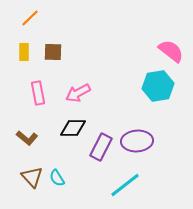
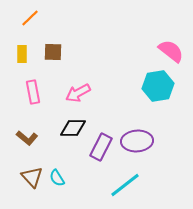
yellow rectangle: moved 2 px left, 2 px down
pink rectangle: moved 5 px left, 1 px up
